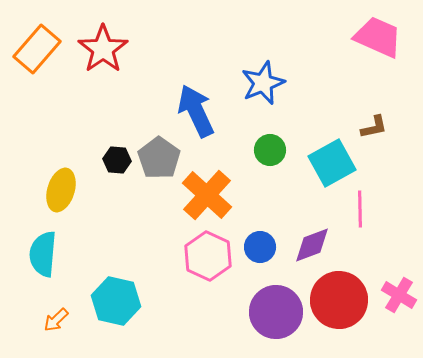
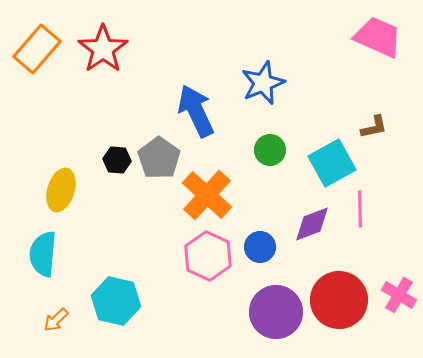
purple diamond: moved 21 px up
